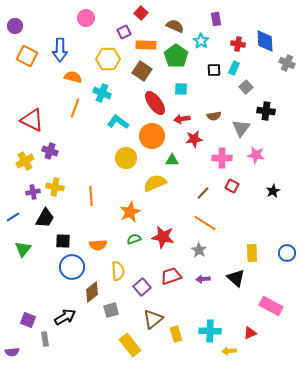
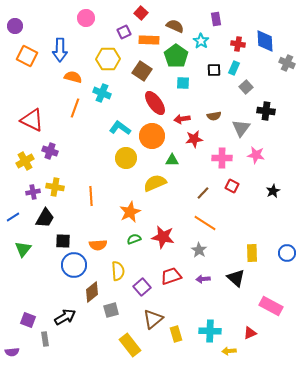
orange rectangle at (146, 45): moved 3 px right, 5 px up
cyan square at (181, 89): moved 2 px right, 6 px up
cyan L-shape at (118, 122): moved 2 px right, 6 px down
blue circle at (72, 267): moved 2 px right, 2 px up
